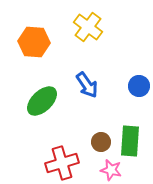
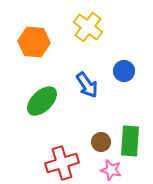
blue circle: moved 15 px left, 15 px up
